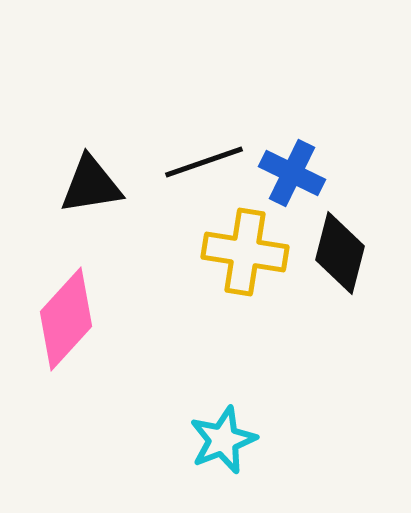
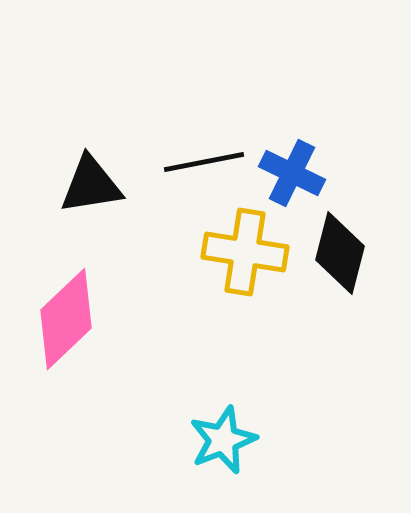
black line: rotated 8 degrees clockwise
pink diamond: rotated 4 degrees clockwise
